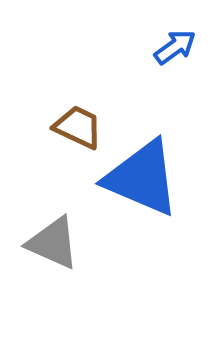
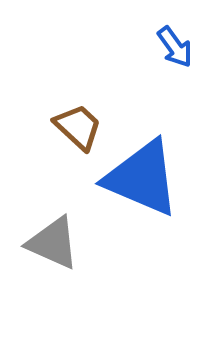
blue arrow: rotated 90 degrees clockwise
brown trapezoid: rotated 18 degrees clockwise
